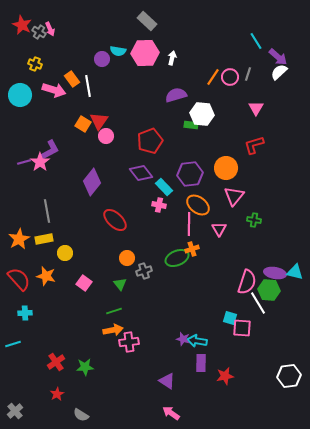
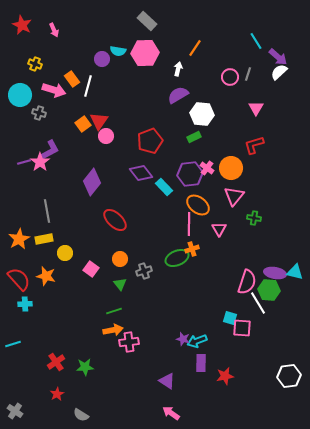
pink arrow at (50, 29): moved 4 px right, 1 px down
gray cross at (39, 32): moved 81 px down; rotated 16 degrees counterclockwise
white arrow at (172, 58): moved 6 px right, 11 px down
orange line at (213, 77): moved 18 px left, 29 px up
white line at (88, 86): rotated 25 degrees clockwise
purple semicircle at (176, 95): moved 2 px right; rotated 15 degrees counterclockwise
orange square at (83, 124): rotated 21 degrees clockwise
green rectangle at (191, 125): moved 3 px right, 12 px down; rotated 32 degrees counterclockwise
orange circle at (226, 168): moved 5 px right
pink cross at (159, 205): moved 48 px right, 37 px up; rotated 24 degrees clockwise
green cross at (254, 220): moved 2 px up
orange circle at (127, 258): moved 7 px left, 1 px down
pink square at (84, 283): moved 7 px right, 14 px up
cyan cross at (25, 313): moved 9 px up
cyan arrow at (197, 341): rotated 30 degrees counterclockwise
gray cross at (15, 411): rotated 14 degrees counterclockwise
